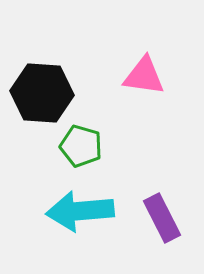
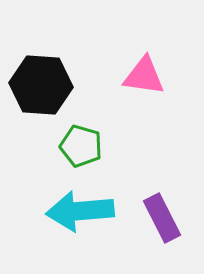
black hexagon: moved 1 px left, 8 px up
